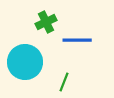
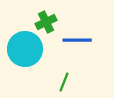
cyan circle: moved 13 px up
